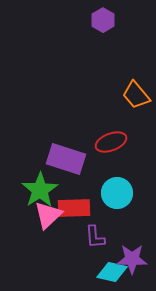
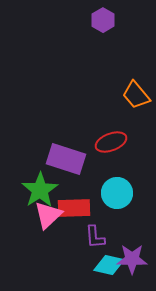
cyan diamond: moved 3 px left, 7 px up
